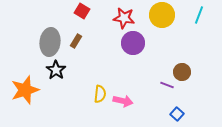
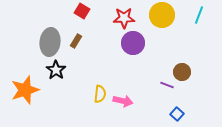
red star: rotated 10 degrees counterclockwise
